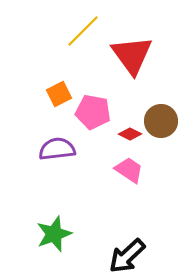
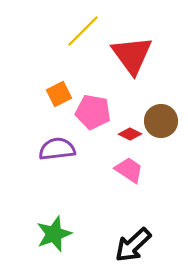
black arrow: moved 6 px right, 11 px up
